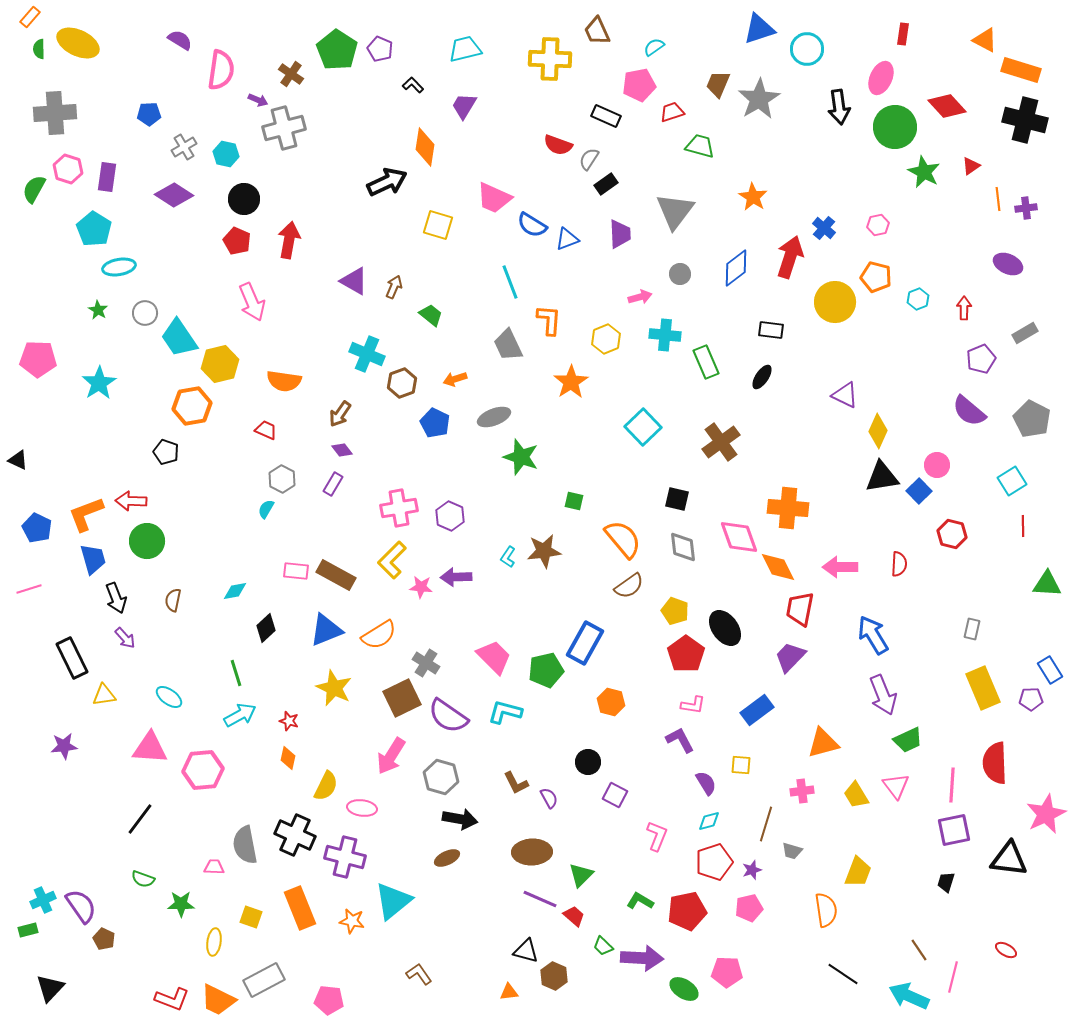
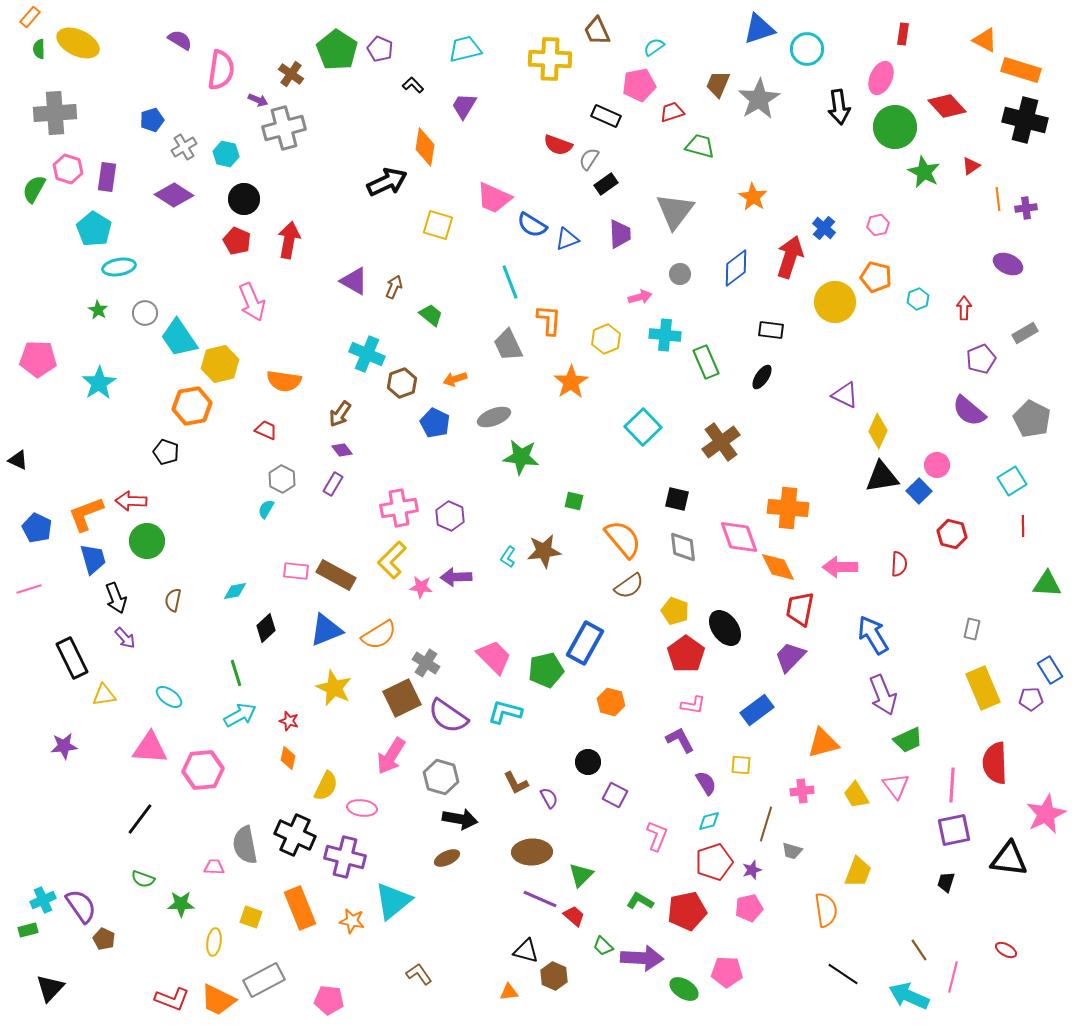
blue pentagon at (149, 114): moved 3 px right, 6 px down; rotated 15 degrees counterclockwise
green star at (521, 457): rotated 12 degrees counterclockwise
